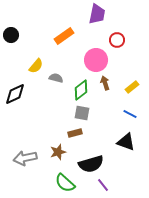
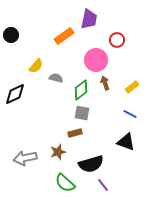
purple trapezoid: moved 8 px left, 5 px down
